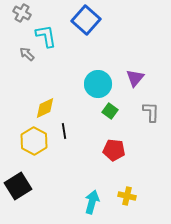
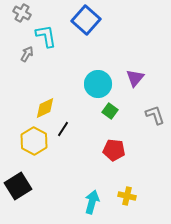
gray arrow: rotated 77 degrees clockwise
gray L-shape: moved 4 px right, 3 px down; rotated 20 degrees counterclockwise
black line: moved 1 px left, 2 px up; rotated 42 degrees clockwise
